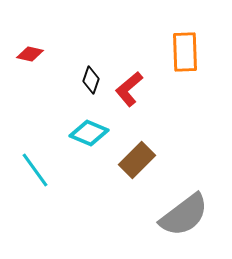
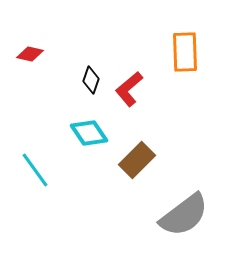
cyan diamond: rotated 33 degrees clockwise
